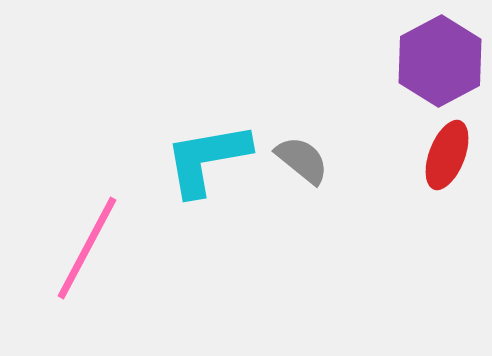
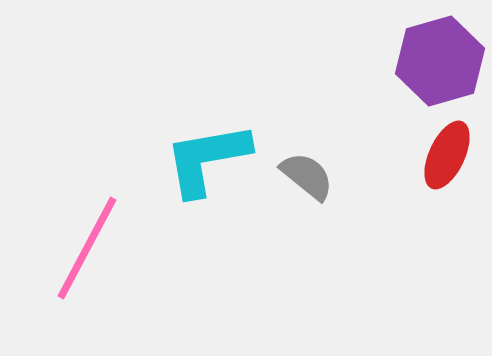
purple hexagon: rotated 12 degrees clockwise
red ellipse: rotated 4 degrees clockwise
gray semicircle: moved 5 px right, 16 px down
